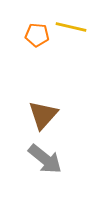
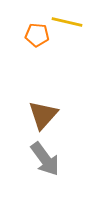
yellow line: moved 4 px left, 5 px up
gray arrow: rotated 15 degrees clockwise
